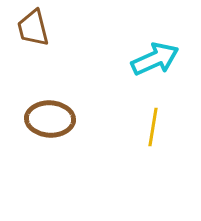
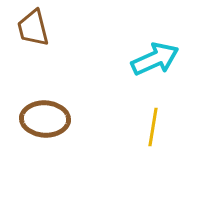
brown ellipse: moved 5 px left
